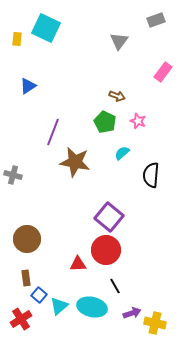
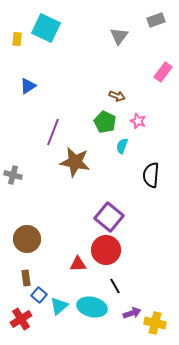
gray triangle: moved 5 px up
cyan semicircle: moved 7 px up; rotated 28 degrees counterclockwise
